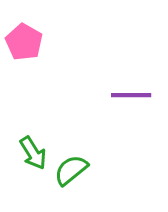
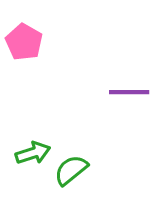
purple line: moved 2 px left, 3 px up
green arrow: rotated 76 degrees counterclockwise
